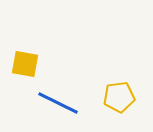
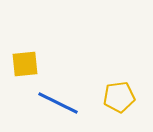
yellow square: rotated 16 degrees counterclockwise
